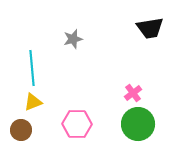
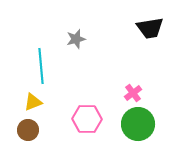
gray star: moved 3 px right
cyan line: moved 9 px right, 2 px up
pink hexagon: moved 10 px right, 5 px up
brown circle: moved 7 px right
